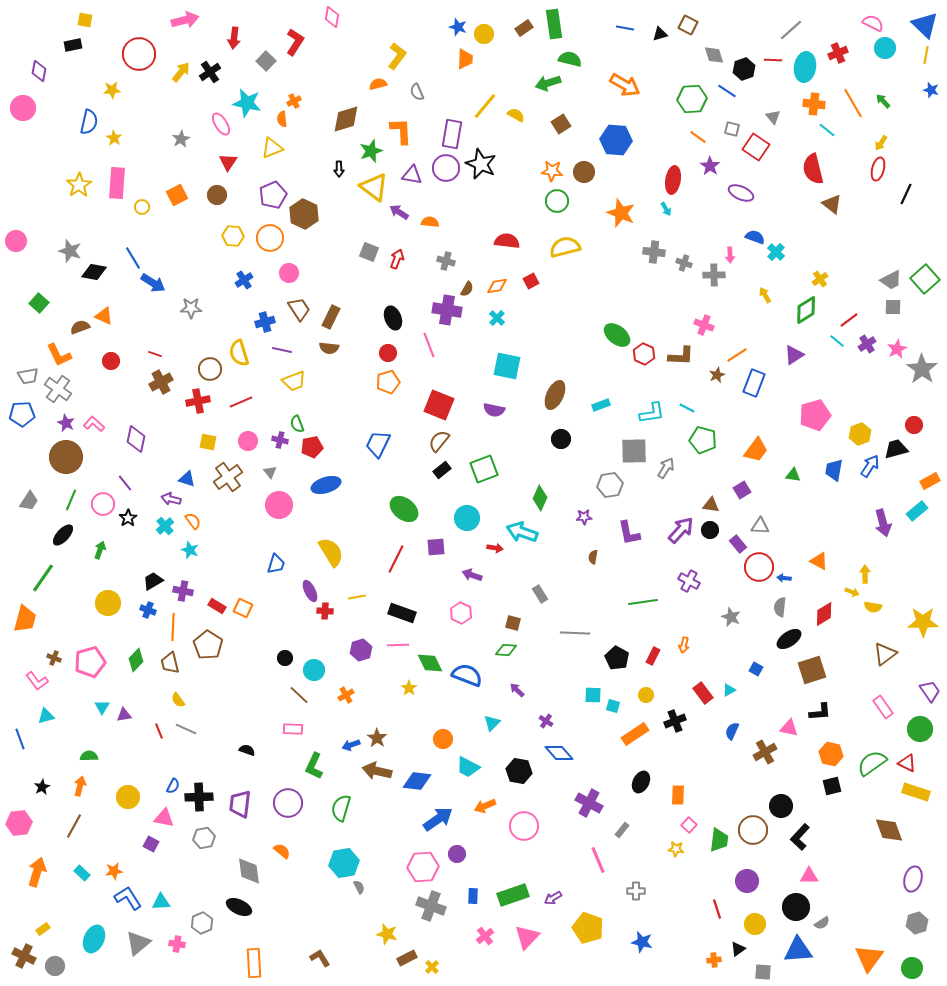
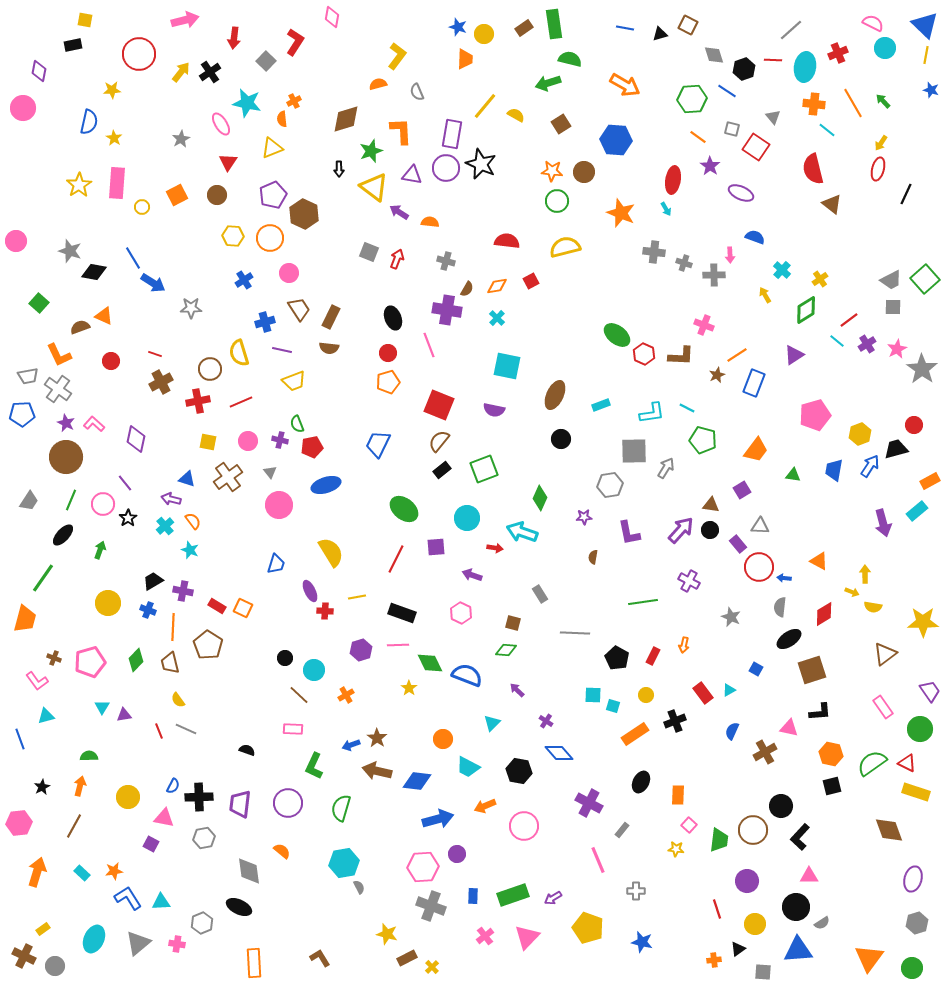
cyan cross at (776, 252): moved 6 px right, 18 px down
blue arrow at (438, 819): rotated 20 degrees clockwise
